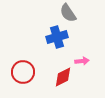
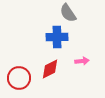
blue cross: rotated 15 degrees clockwise
red circle: moved 4 px left, 6 px down
red diamond: moved 13 px left, 8 px up
